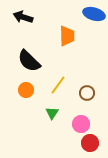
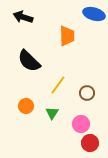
orange circle: moved 16 px down
